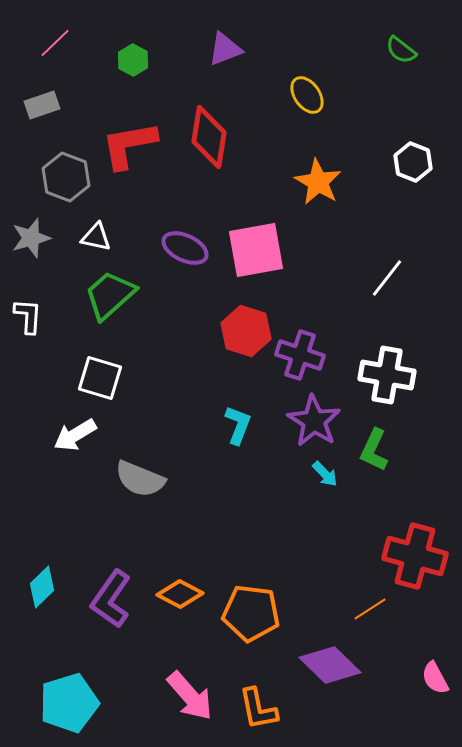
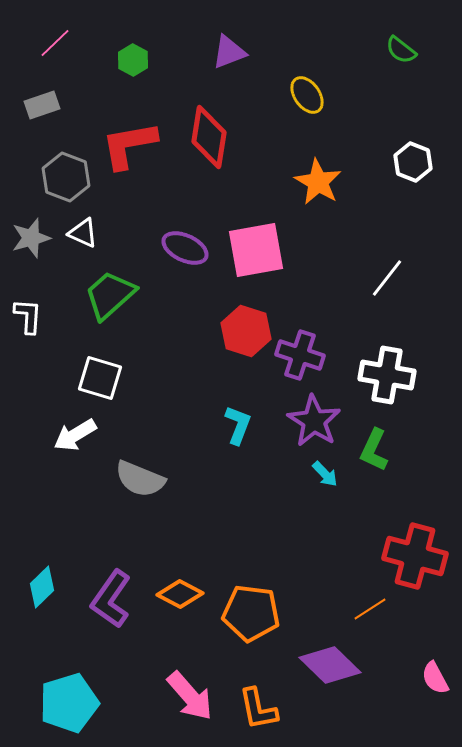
purple triangle: moved 4 px right, 3 px down
white triangle: moved 13 px left, 4 px up; rotated 12 degrees clockwise
